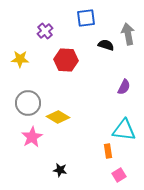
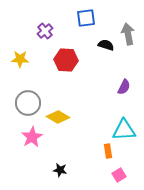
cyan triangle: rotated 10 degrees counterclockwise
